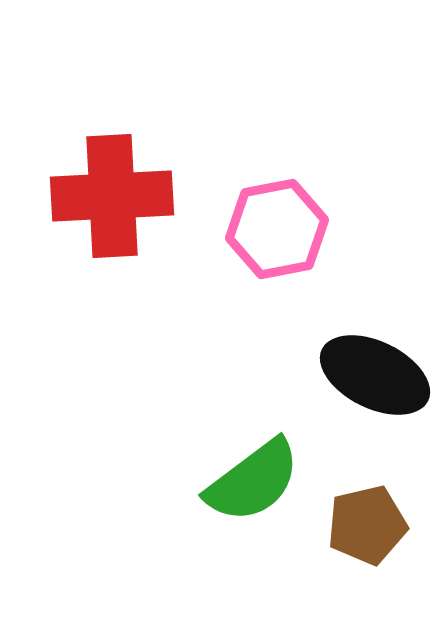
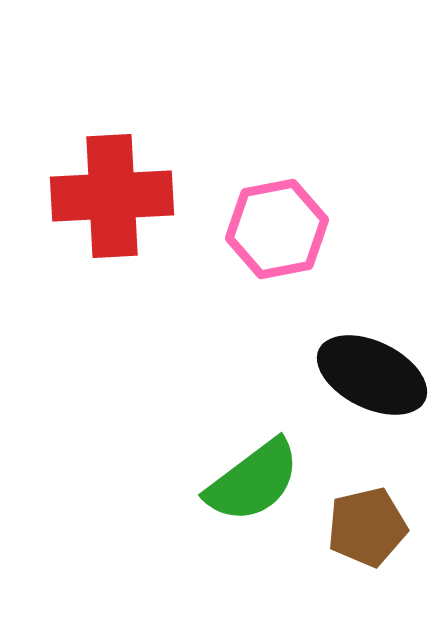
black ellipse: moved 3 px left
brown pentagon: moved 2 px down
